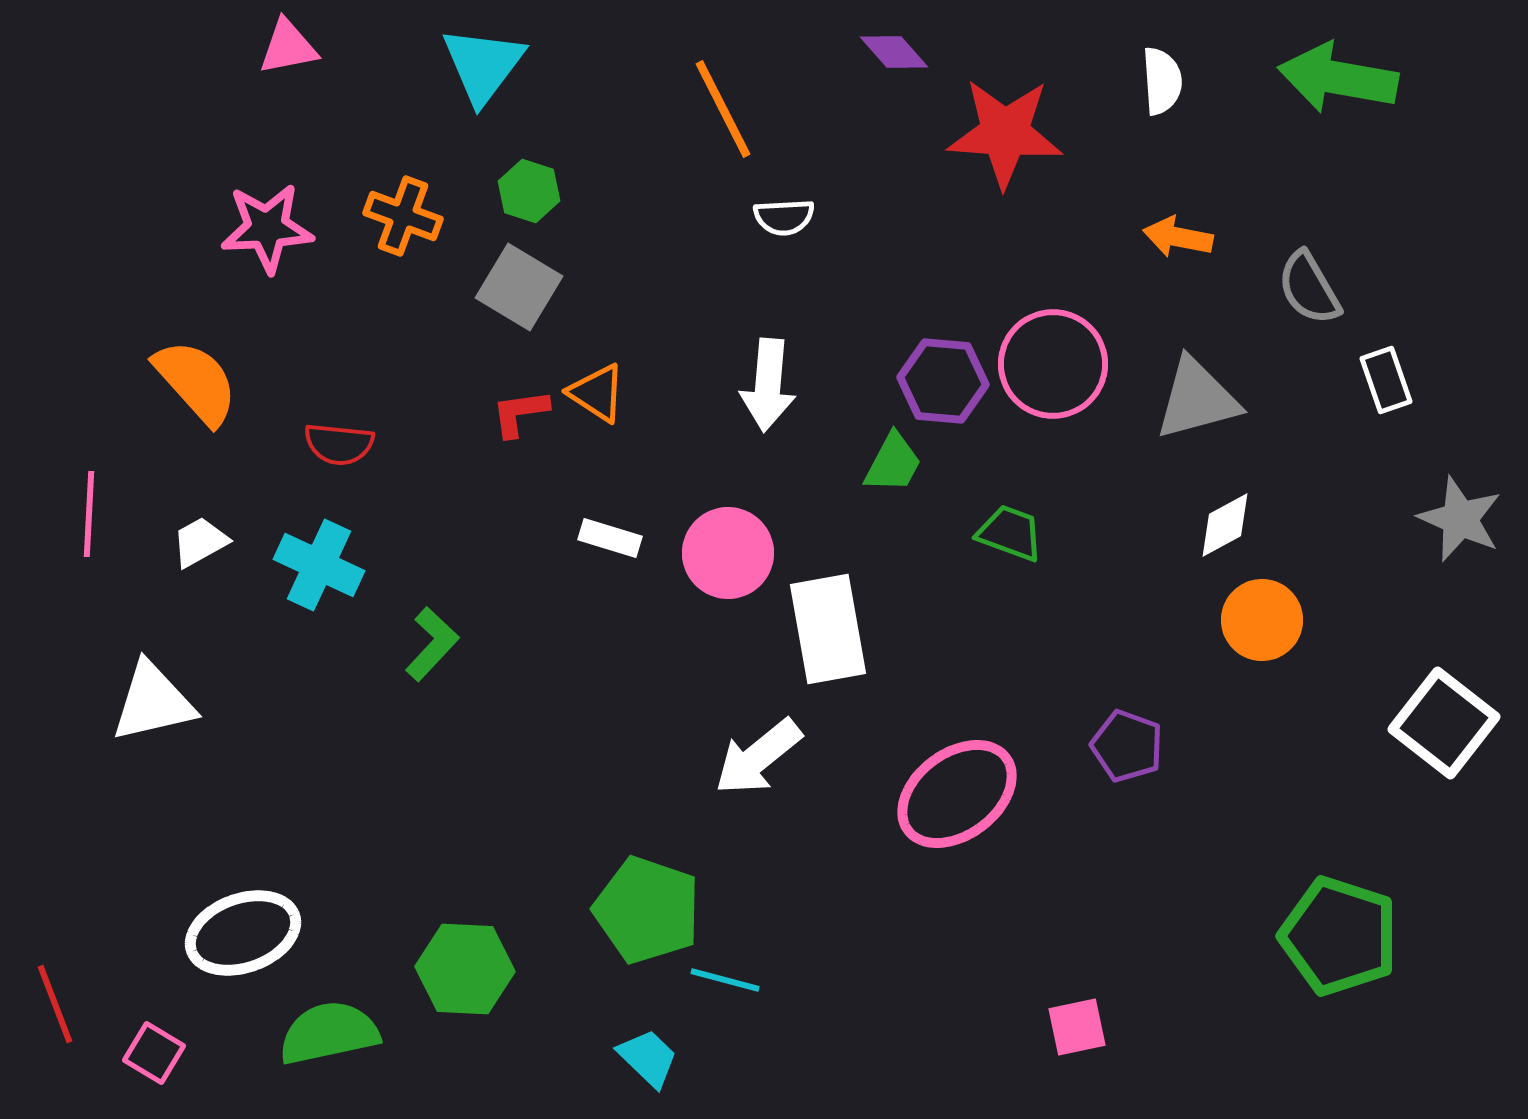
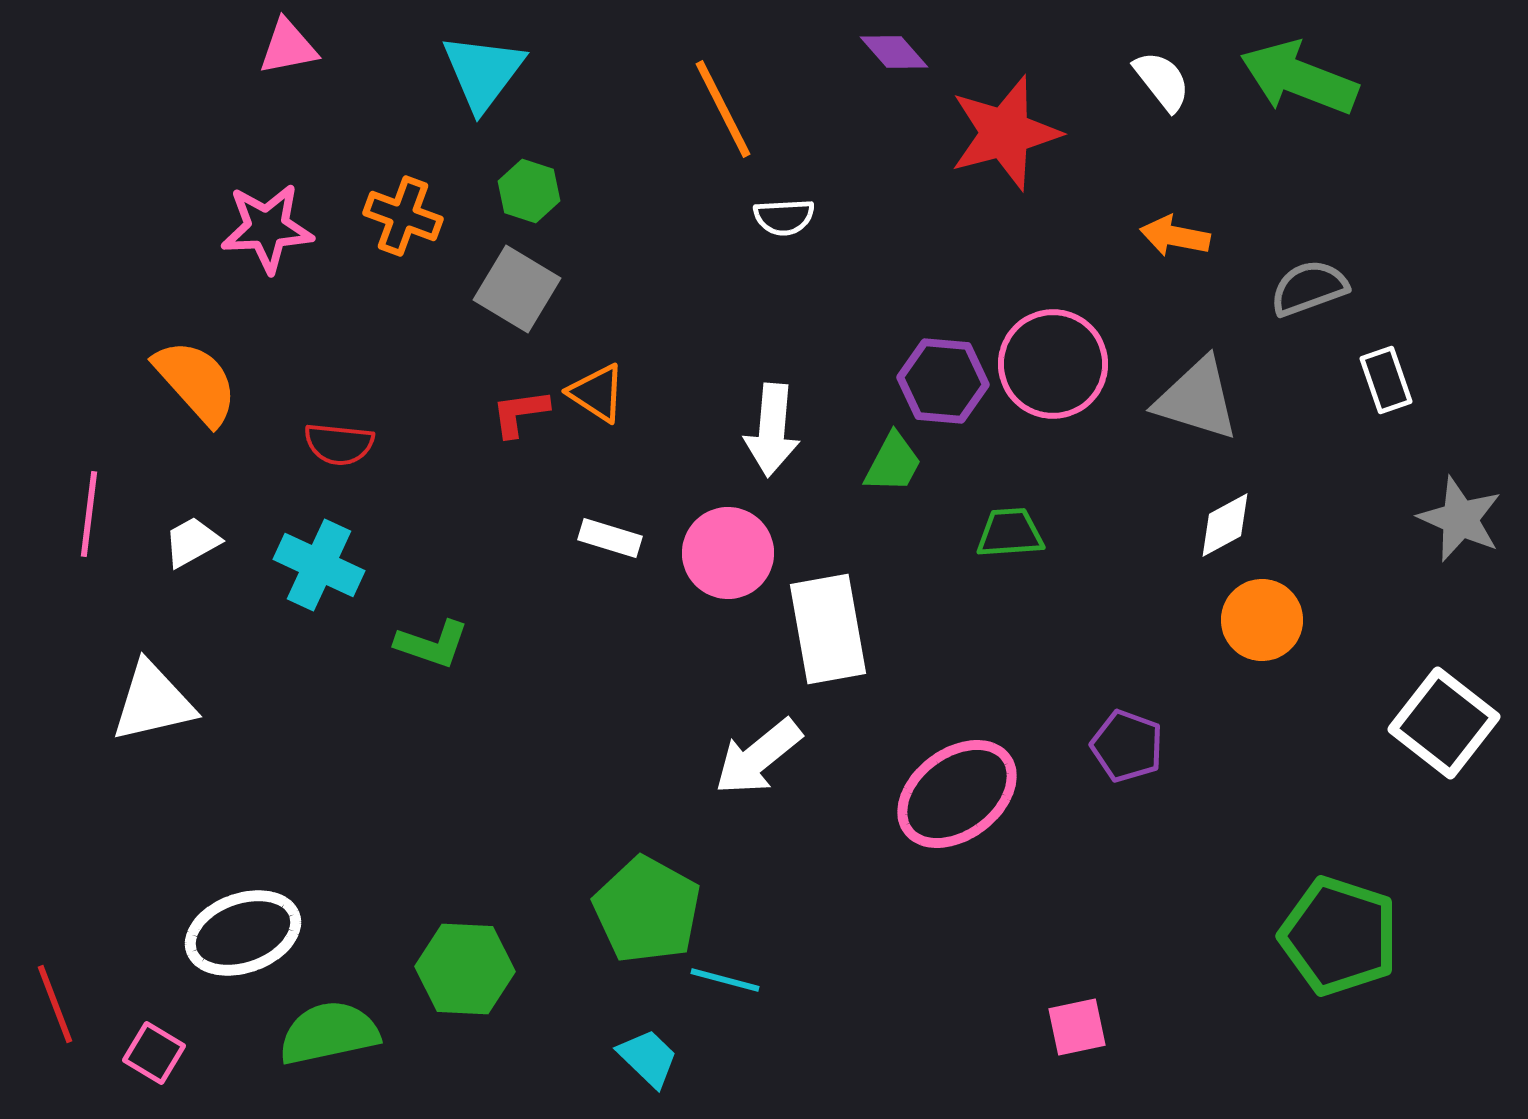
cyan triangle at (483, 65): moved 7 px down
green arrow at (1338, 78): moved 39 px left; rotated 11 degrees clockwise
white semicircle at (1162, 81): rotated 34 degrees counterclockwise
red star at (1005, 133): rotated 19 degrees counterclockwise
orange arrow at (1178, 237): moved 3 px left, 1 px up
gray square at (519, 287): moved 2 px left, 2 px down
gray semicircle at (1309, 288): rotated 100 degrees clockwise
white arrow at (768, 385): moved 4 px right, 45 px down
gray triangle at (1197, 399): rotated 32 degrees clockwise
pink line at (89, 514): rotated 4 degrees clockwise
green trapezoid at (1010, 533): rotated 24 degrees counterclockwise
white trapezoid at (200, 542): moved 8 px left
green L-shape at (432, 644): rotated 66 degrees clockwise
green pentagon at (647, 910): rotated 10 degrees clockwise
